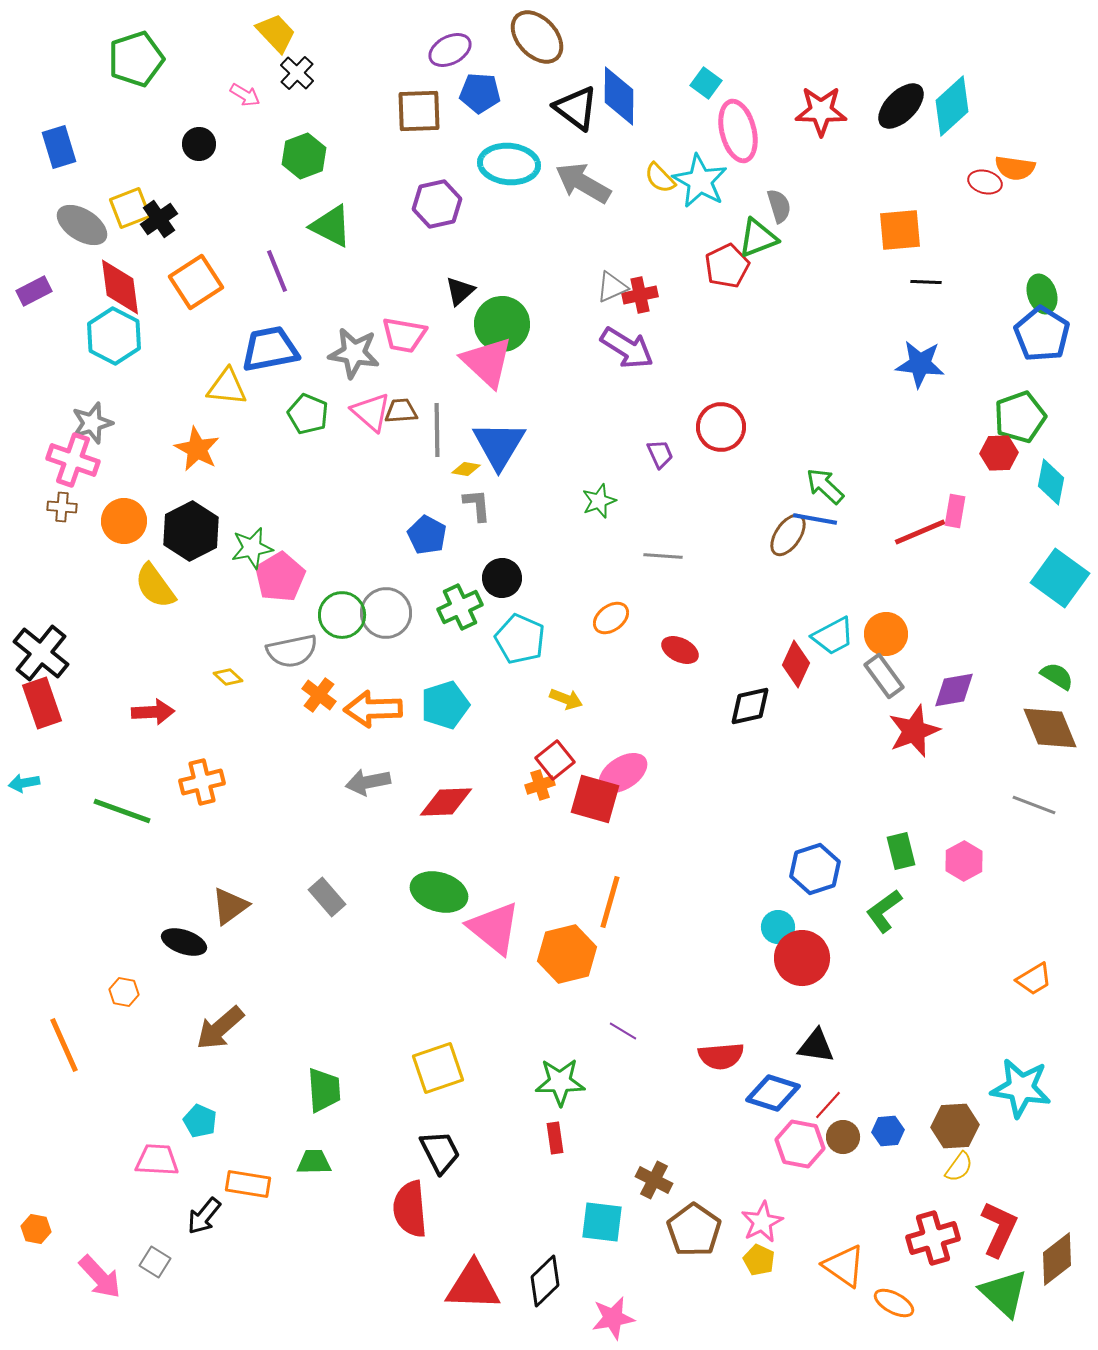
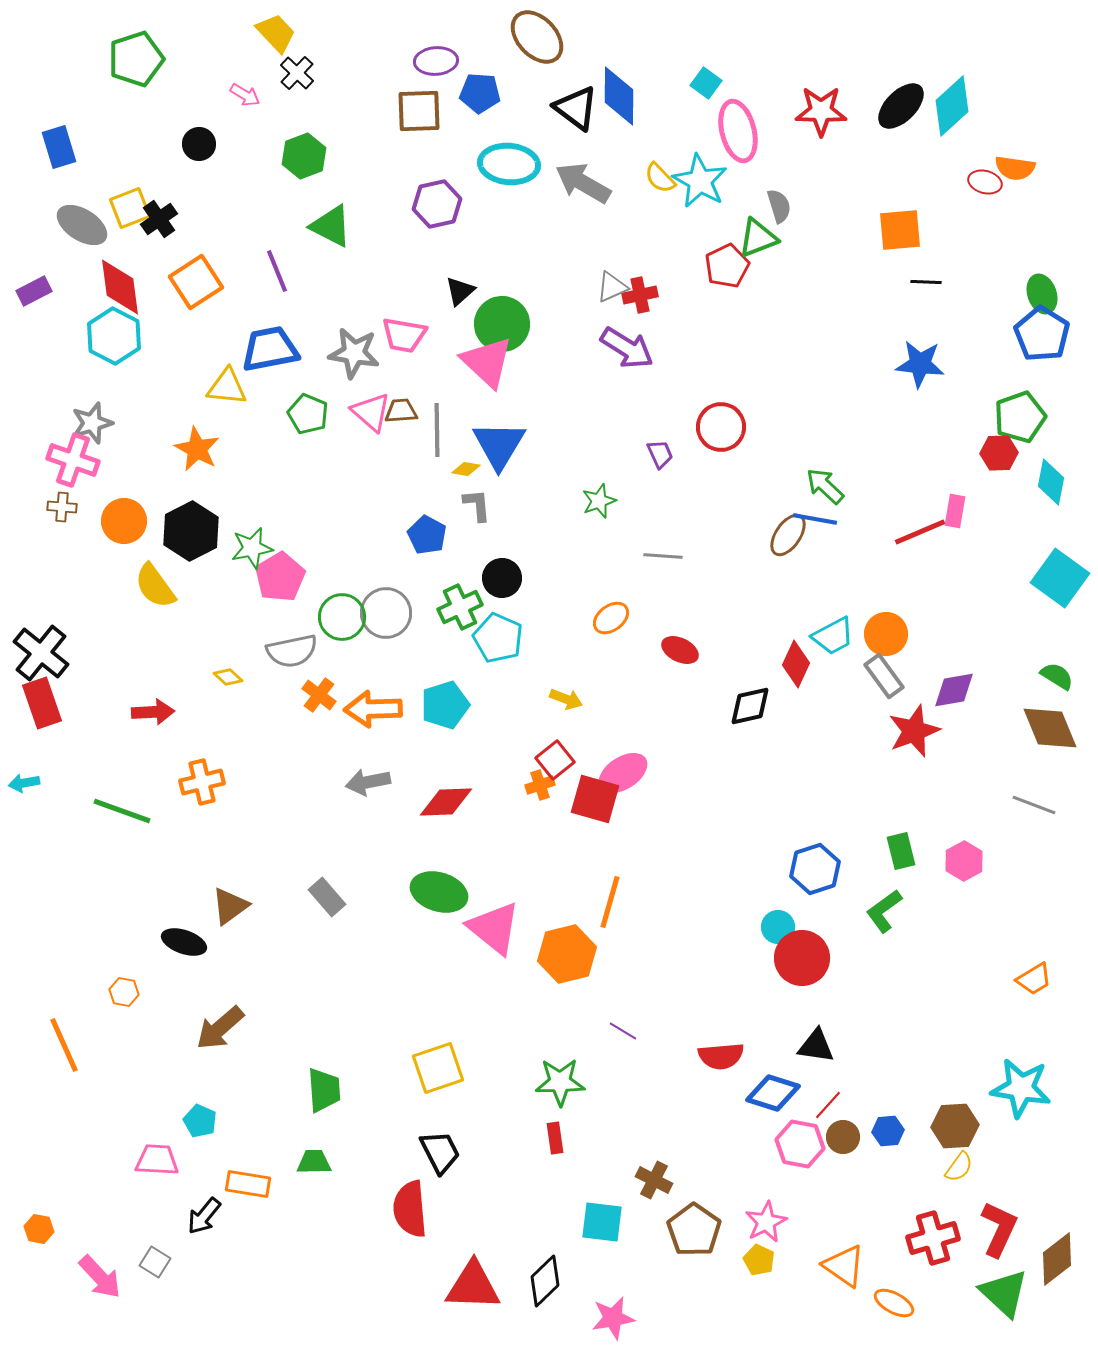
purple ellipse at (450, 50): moved 14 px left, 11 px down; rotated 24 degrees clockwise
green circle at (342, 615): moved 2 px down
cyan pentagon at (520, 639): moved 22 px left, 1 px up
pink star at (762, 1222): moved 4 px right
orange hexagon at (36, 1229): moved 3 px right
